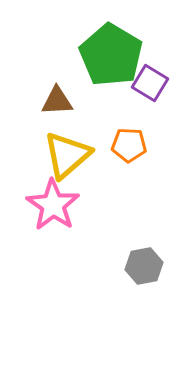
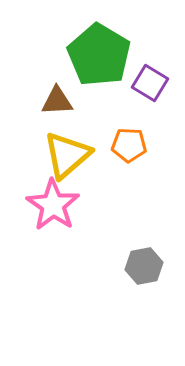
green pentagon: moved 12 px left
